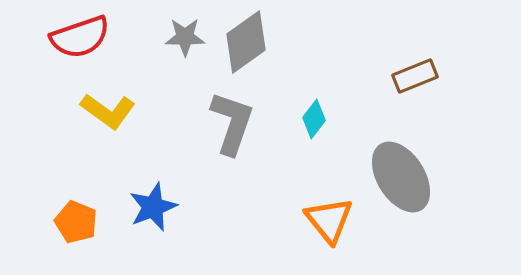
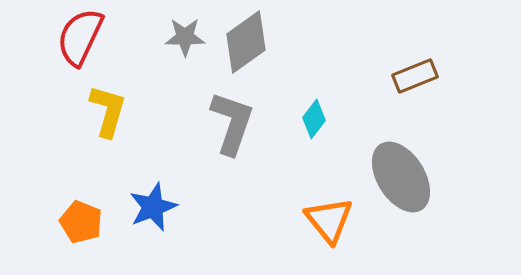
red semicircle: rotated 134 degrees clockwise
yellow L-shape: rotated 110 degrees counterclockwise
orange pentagon: moved 5 px right
